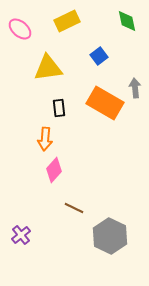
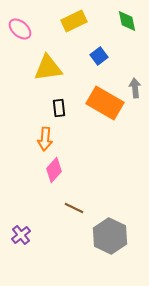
yellow rectangle: moved 7 px right
